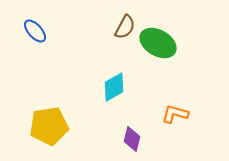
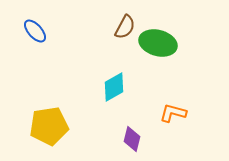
green ellipse: rotated 15 degrees counterclockwise
orange L-shape: moved 2 px left, 1 px up
